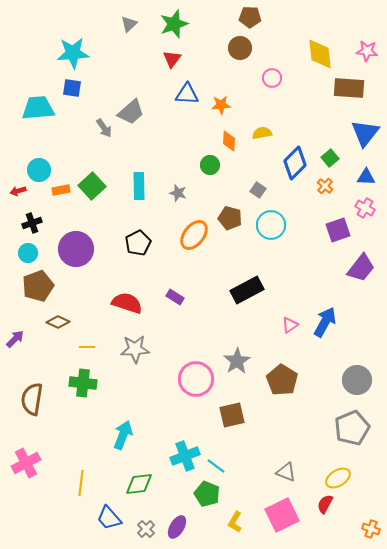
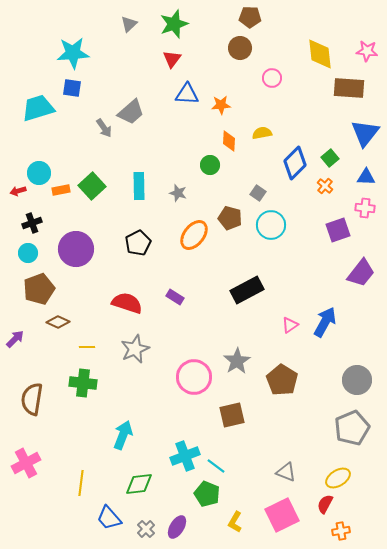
cyan trapezoid at (38, 108): rotated 12 degrees counterclockwise
cyan circle at (39, 170): moved 3 px down
gray square at (258, 190): moved 3 px down
pink cross at (365, 208): rotated 24 degrees counterclockwise
purple trapezoid at (361, 268): moved 5 px down
brown pentagon at (38, 286): moved 1 px right, 3 px down
gray star at (135, 349): rotated 20 degrees counterclockwise
pink circle at (196, 379): moved 2 px left, 2 px up
orange cross at (371, 529): moved 30 px left, 2 px down; rotated 30 degrees counterclockwise
